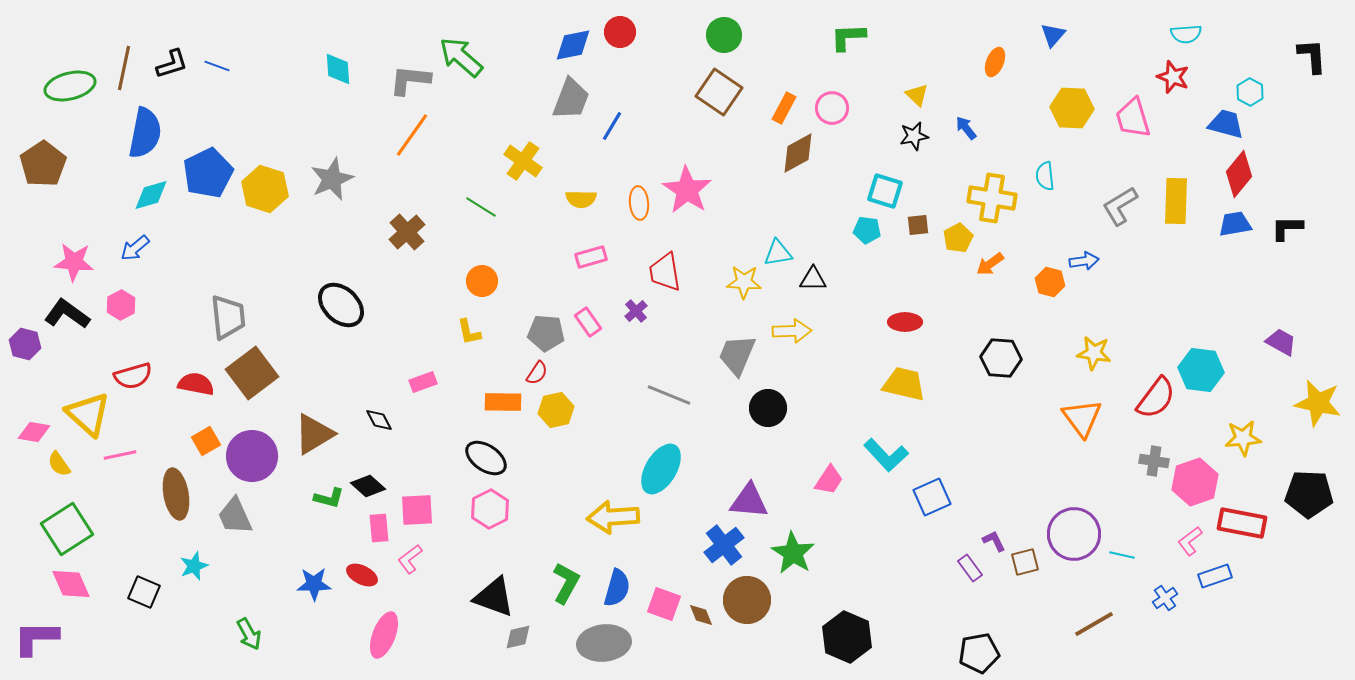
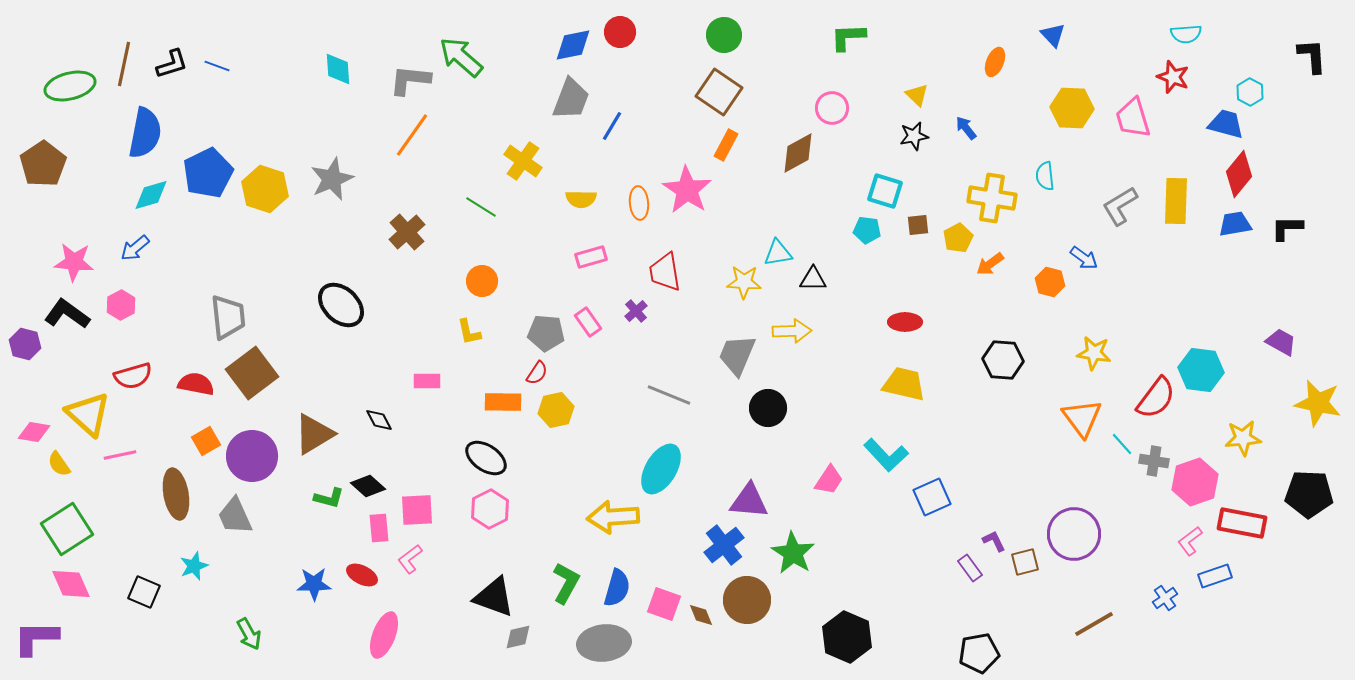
blue triangle at (1053, 35): rotated 24 degrees counterclockwise
brown line at (124, 68): moved 4 px up
orange rectangle at (784, 108): moved 58 px left, 37 px down
blue arrow at (1084, 261): moved 3 px up; rotated 44 degrees clockwise
black hexagon at (1001, 358): moved 2 px right, 2 px down
pink rectangle at (423, 382): moved 4 px right, 1 px up; rotated 20 degrees clockwise
cyan line at (1122, 555): moved 111 px up; rotated 35 degrees clockwise
